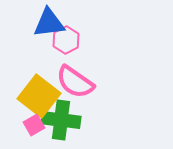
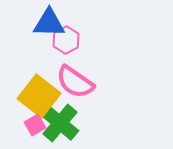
blue triangle: rotated 8 degrees clockwise
green cross: moved 1 px left, 3 px down; rotated 33 degrees clockwise
pink square: moved 1 px right
